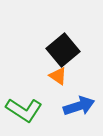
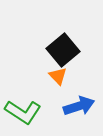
orange triangle: rotated 12 degrees clockwise
green L-shape: moved 1 px left, 2 px down
